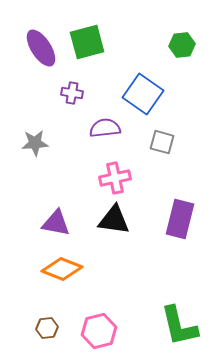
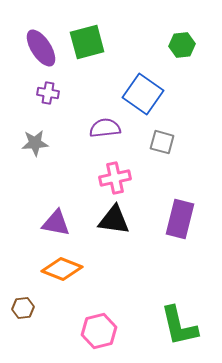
purple cross: moved 24 px left
brown hexagon: moved 24 px left, 20 px up
